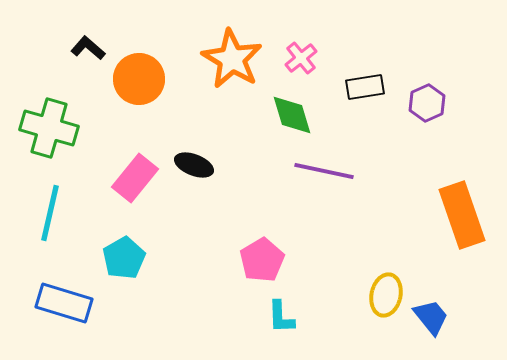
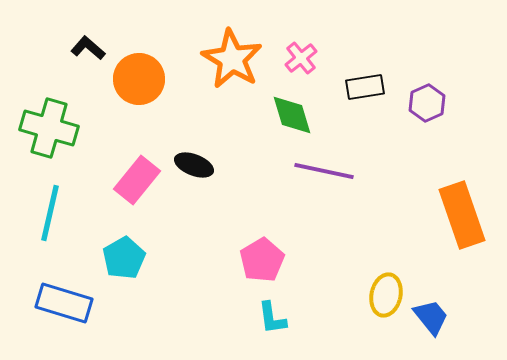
pink rectangle: moved 2 px right, 2 px down
cyan L-shape: moved 9 px left, 1 px down; rotated 6 degrees counterclockwise
